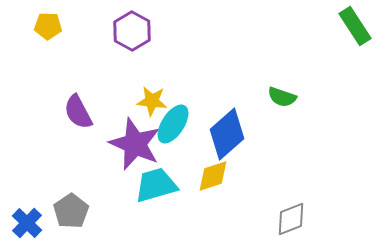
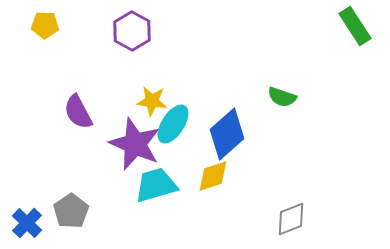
yellow pentagon: moved 3 px left, 1 px up
